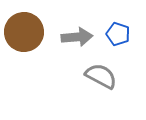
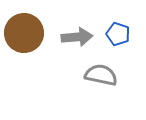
brown circle: moved 1 px down
gray semicircle: moved 1 px up; rotated 16 degrees counterclockwise
